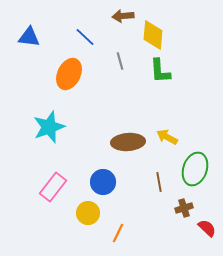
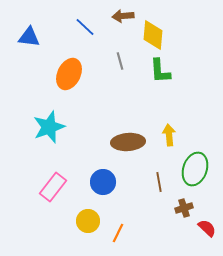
blue line: moved 10 px up
yellow arrow: moved 2 px right, 2 px up; rotated 55 degrees clockwise
yellow circle: moved 8 px down
